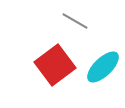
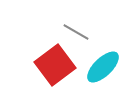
gray line: moved 1 px right, 11 px down
